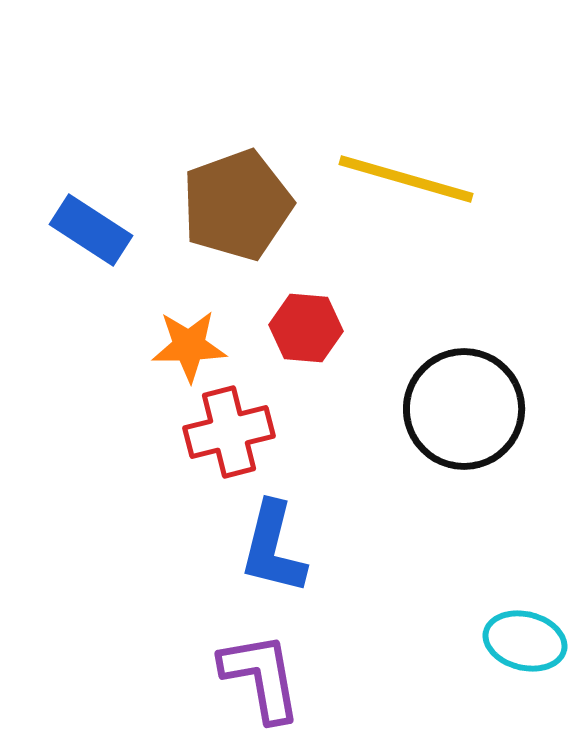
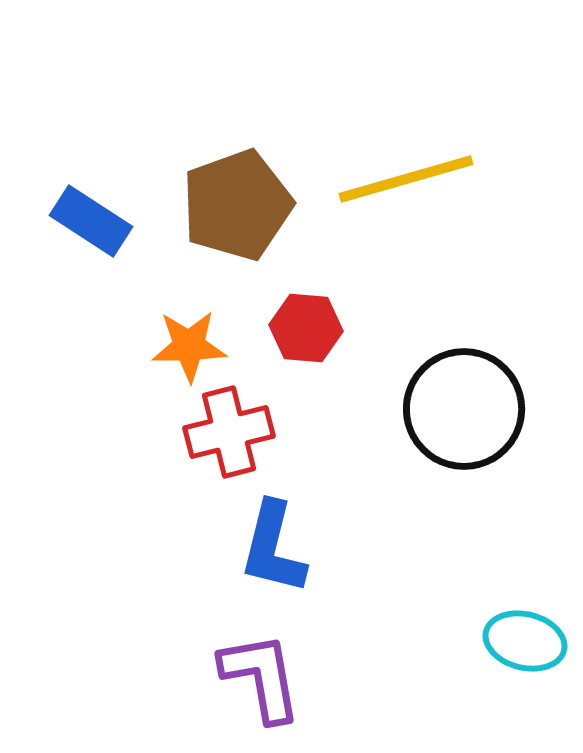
yellow line: rotated 32 degrees counterclockwise
blue rectangle: moved 9 px up
